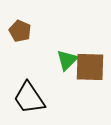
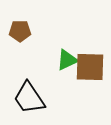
brown pentagon: rotated 25 degrees counterclockwise
green triangle: rotated 20 degrees clockwise
